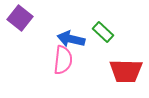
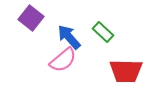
purple square: moved 11 px right
blue arrow: moved 2 px left, 2 px up; rotated 36 degrees clockwise
pink semicircle: rotated 44 degrees clockwise
